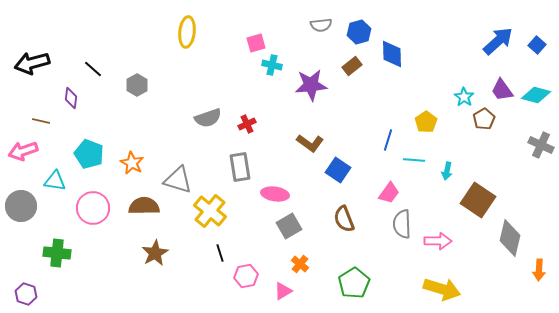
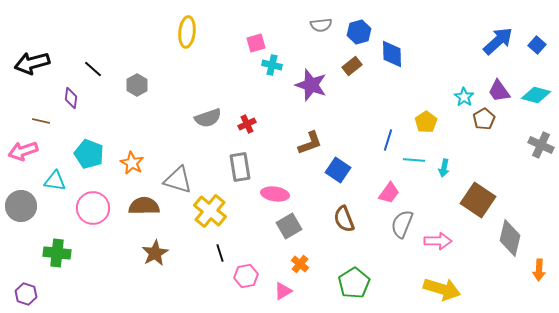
purple star at (311, 85): rotated 24 degrees clockwise
purple trapezoid at (502, 90): moved 3 px left, 1 px down
brown L-shape at (310, 143): rotated 56 degrees counterclockwise
cyan arrow at (447, 171): moved 3 px left, 3 px up
gray semicircle at (402, 224): rotated 24 degrees clockwise
